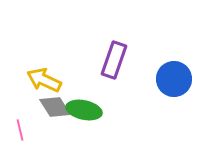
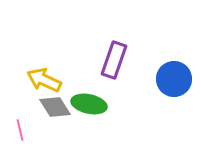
green ellipse: moved 5 px right, 6 px up
